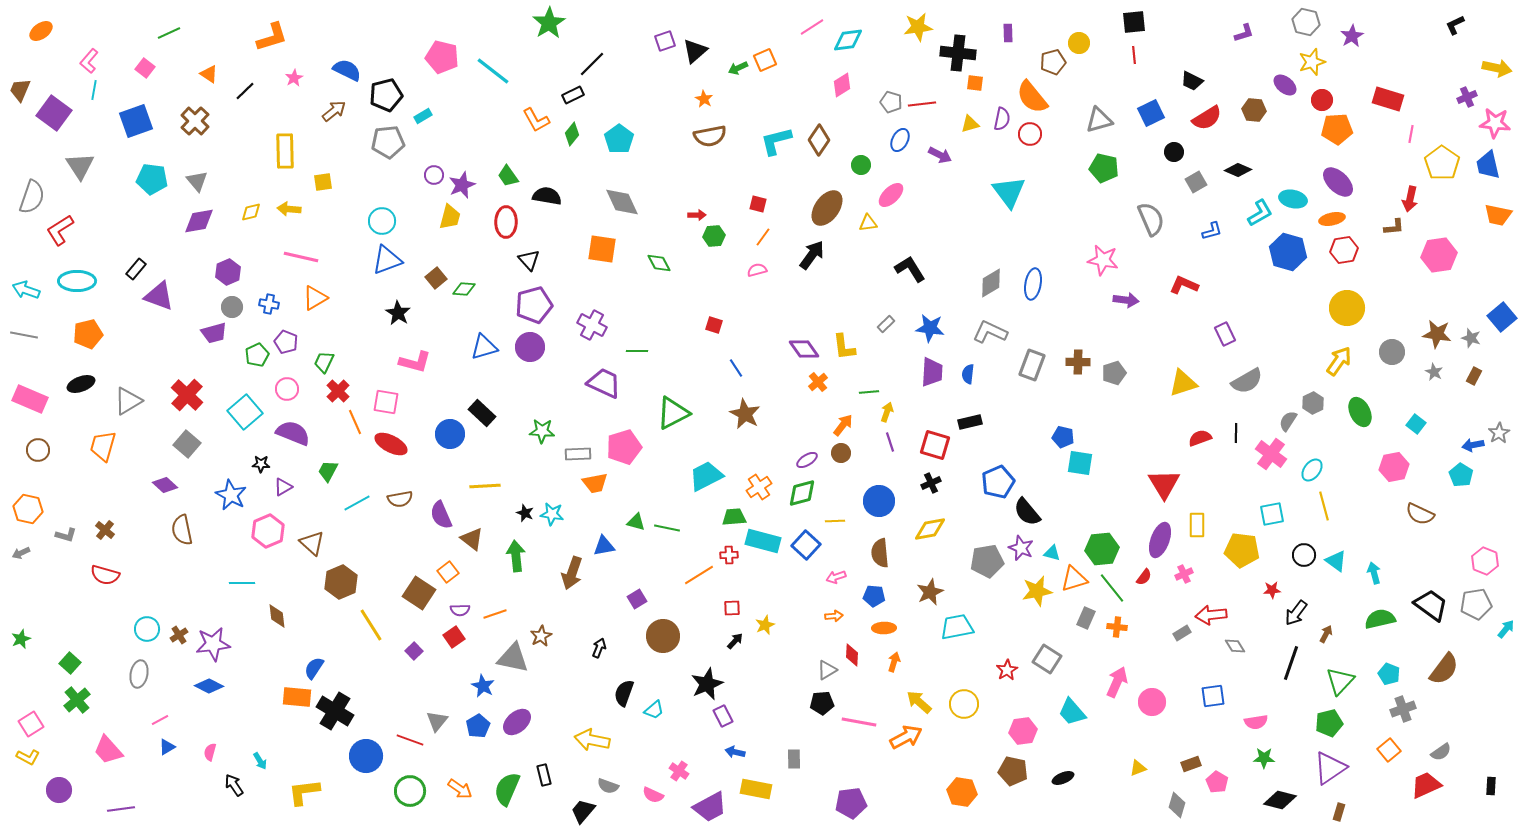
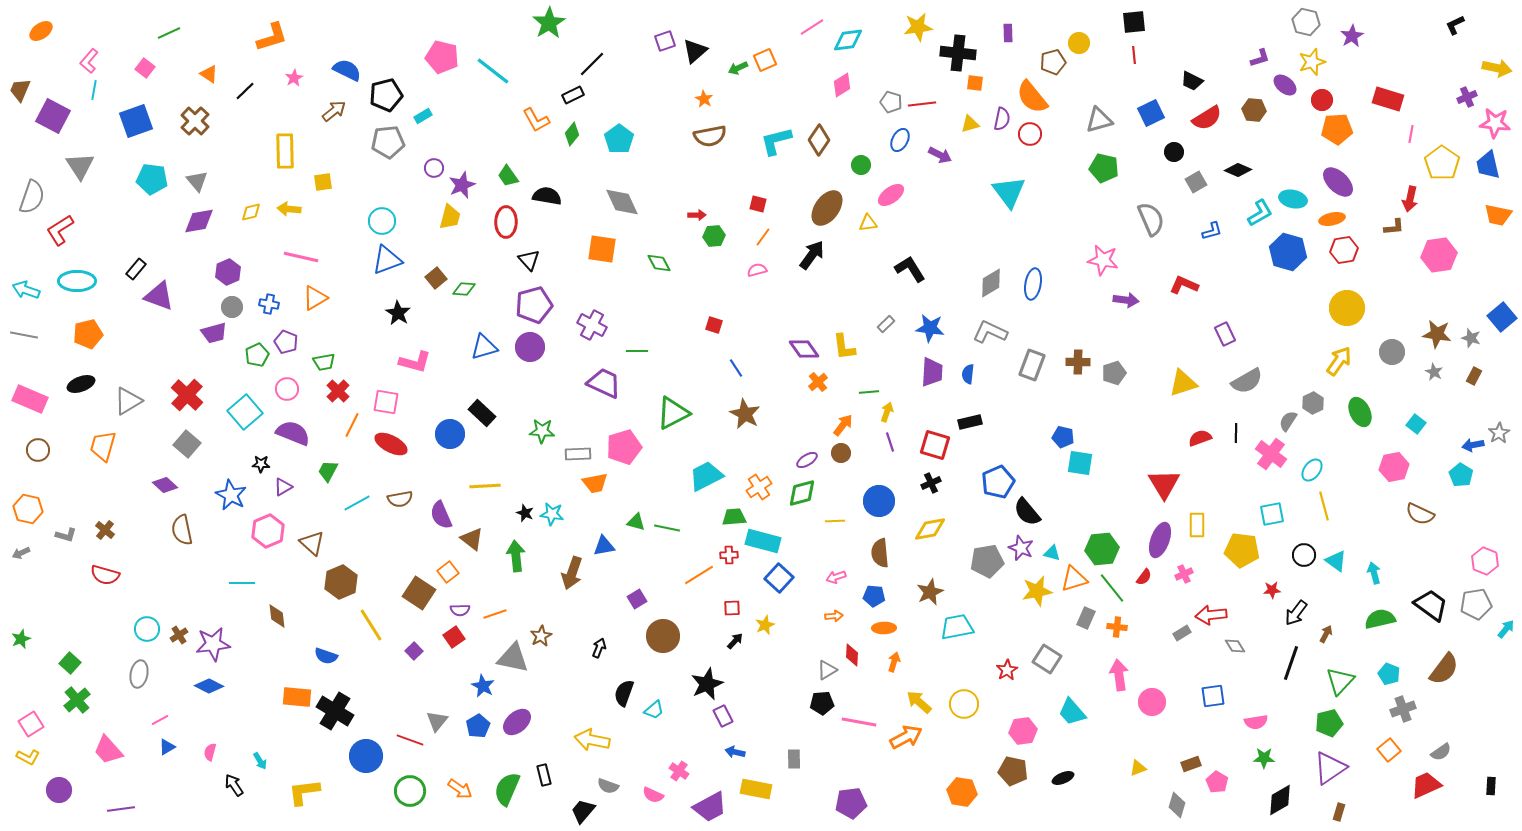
purple L-shape at (1244, 33): moved 16 px right, 25 px down
purple square at (54, 113): moved 1 px left, 3 px down; rotated 8 degrees counterclockwise
purple circle at (434, 175): moved 7 px up
pink ellipse at (891, 195): rotated 8 degrees clockwise
green trapezoid at (324, 362): rotated 125 degrees counterclockwise
orange line at (355, 422): moved 3 px left, 3 px down; rotated 50 degrees clockwise
blue square at (806, 545): moved 27 px left, 33 px down
blue semicircle at (314, 668): moved 12 px right, 12 px up; rotated 105 degrees counterclockwise
pink arrow at (1117, 682): moved 2 px right, 7 px up; rotated 32 degrees counterclockwise
black diamond at (1280, 800): rotated 44 degrees counterclockwise
